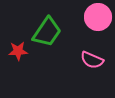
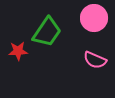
pink circle: moved 4 px left, 1 px down
pink semicircle: moved 3 px right
